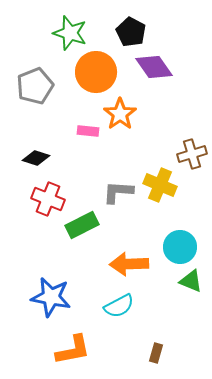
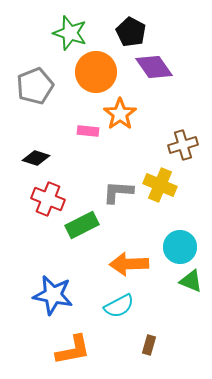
brown cross: moved 9 px left, 9 px up
blue star: moved 2 px right, 2 px up
brown rectangle: moved 7 px left, 8 px up
